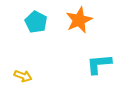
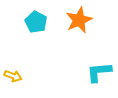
cyan L-shape: moved 8 px down
yellow arrow: moved 10 px left
